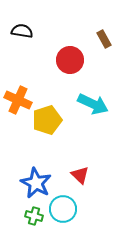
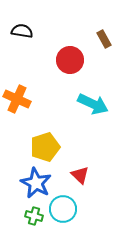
orange cross: moved 1 px left, 1 px up
yellow pentagon: moved 2 px left, 27 px down
